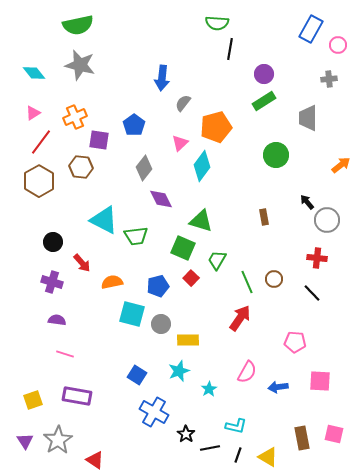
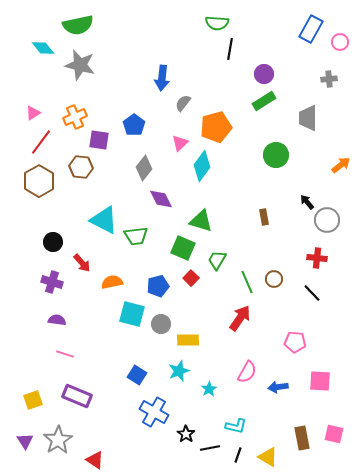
pink circle at (338, 45): moved 2 px right, 3 px up
cyan diamond at (34, 73): moved 9 px right, 25 px up
purple rectangle at (77, 396): rotated 12 degrees clockwise
